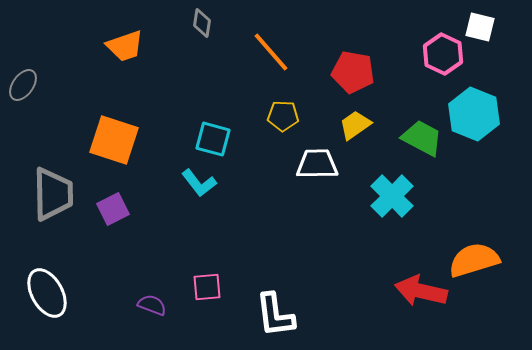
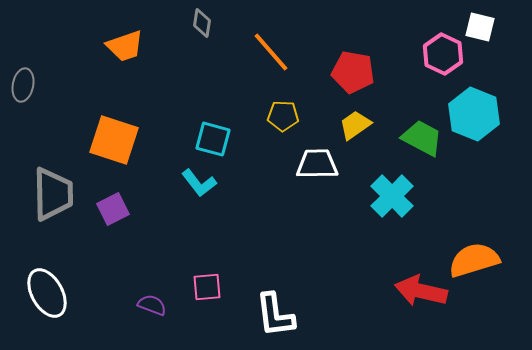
gray ellipse: rotated 24 degrees counterclockwise
